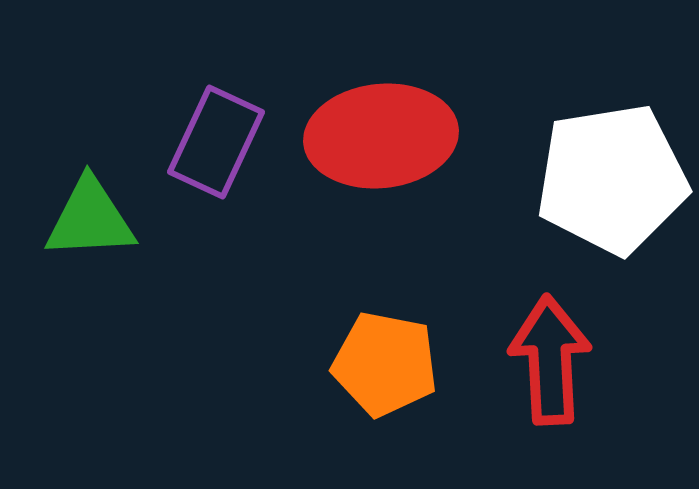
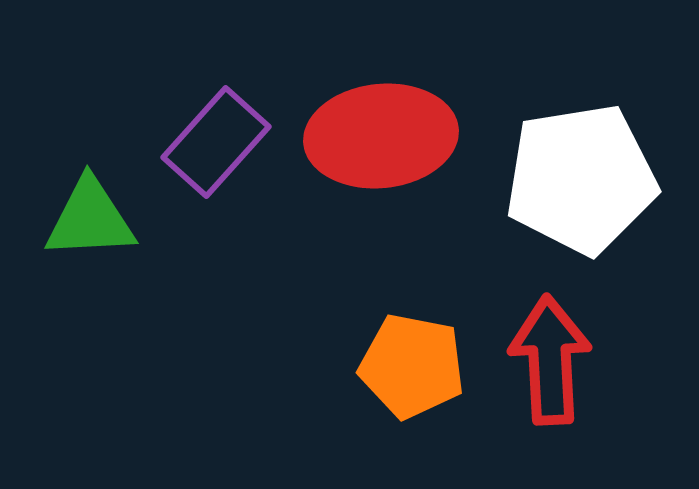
purple rectangle: rotated 17 degrees clockwise
white pentagon: moved 31 px left
orange pentagon: moved 27 px right, 2 px down
